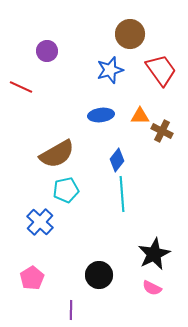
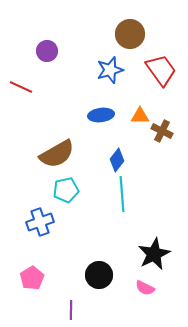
blue cross: rotated 28 degrees clockwise
pink semicircle: moved 7 px left
